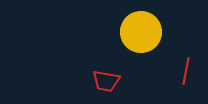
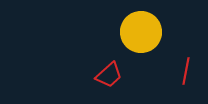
red trapezoid: moved 3 px right, 6 px up; rotated 52 degrees counterclockwise
